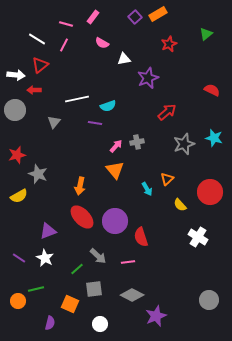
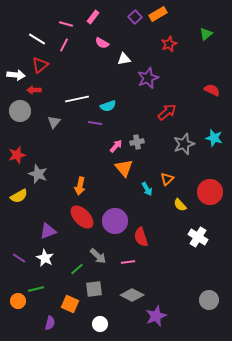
gray circle at (15, 110): moved 5 px right, 1 px down
orange triangle at (115, 170): moved 9 px right, 2 px up
